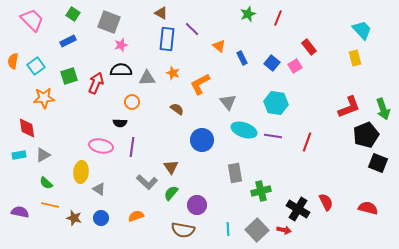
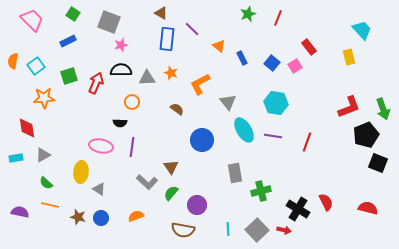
yellow rectangle at (355, 58): moved 6 px left, 1 px up
orange star at (173, 73): moved 2 px left
cyan ellipse at (244, 130): rotated 40 degrees clockwise
cyan rectangle at (19, 155): moved 3 px left, 3 px down
brown star at (74, 218): moved 4 px right, 1 px up
